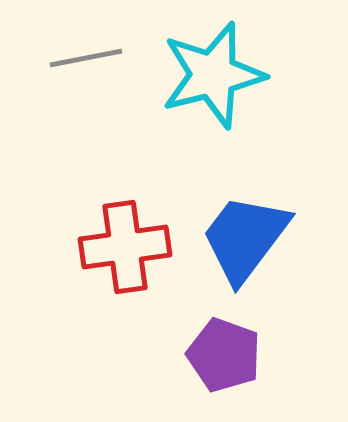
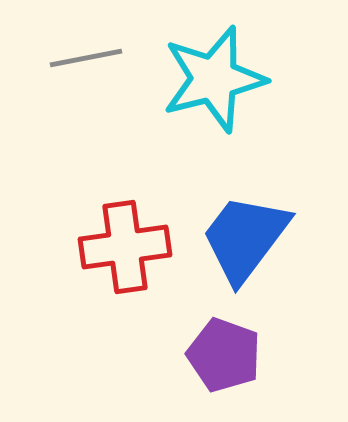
cyan star: moved 1 px right, 4 px down
